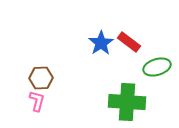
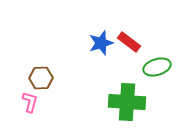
blue star: rotated 15 degrees clockwise
pink L-shape: moved 7 px left, 1 px down
